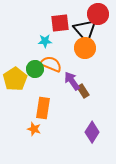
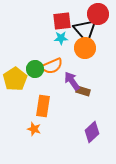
red square: moved 2 px right, 2 px up
cyan star: moved 16 px right, 3 px up
orange semicircle: moved 1 px right, 2 px down; rotated 135 degrees clockwise
brown rectangle: rotated 40 degrees counterclockwise
orange rectangle: moved 2 px up
purple diamond: rotated 15 degrees clockwise
